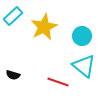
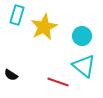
cyan rectangle: moved 4 px right, 1 px up; rotated 30 degrees counterclockwise
black semicircle: moved 2 px left; rotated 16 degrees clockwise
